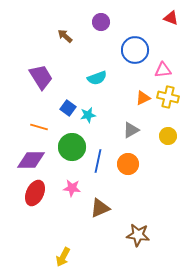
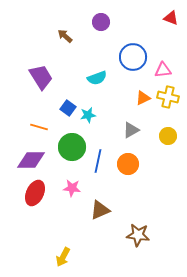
blue circle: moved 2 px left, 7 px down
brown triangle: moved 2 px down
